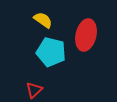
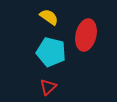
yellow semicircle: moved 6 px right, 3 px up
red triangle: moved 14 px right, 3 px up
